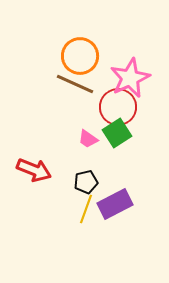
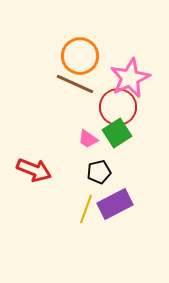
black pentagon: moved 13 px right, 10 px up
